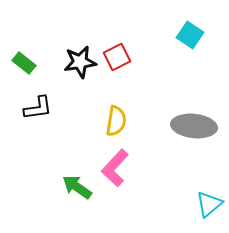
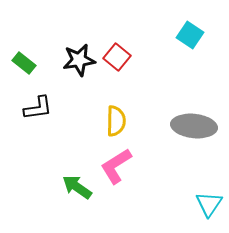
red square: rotated 24 degrees counterclockwise
black star: moved 1 px left, 2 px up
yellow semicircle: rotated 8 degrees counterclockwise
pink L-shape: moved 1 px right, 2 px up; rotated 15 degrees clockwise
cyan triangle: rotated 16 degrees counterclockwise
